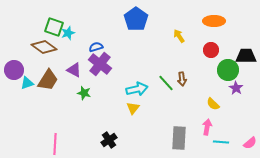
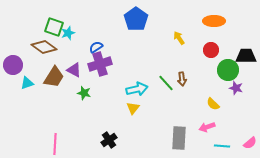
yellow arrow: moved 2 px down
blue semicircle: rotated 16 degrees counterclockwise
purple cross: rotated 35 degrees clockwise
purple circle: moved 1 px left, 5 px up
brown trapezoid: moved 6 px right, 3 px up
purple star: rotated 16 degrees counterclockwise
pink arrow: rotated 119 degrees counterclockwise
cyan line: moved 1 px right, 4 px down
